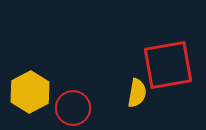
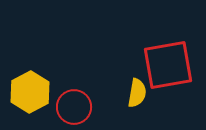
red circle: moved 1 px right, 1 px up
